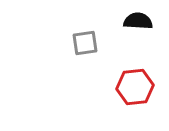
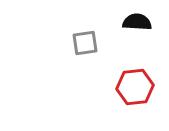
black semicircle: moved 1 px left, 1 px down
